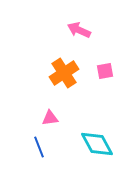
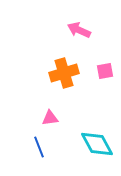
orange cross: rotated 16 degrees clockwise
